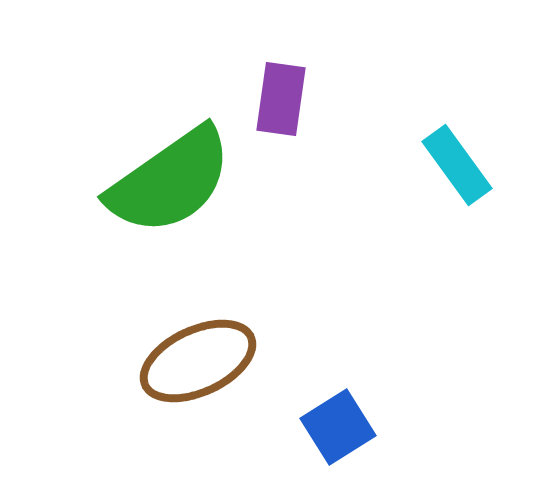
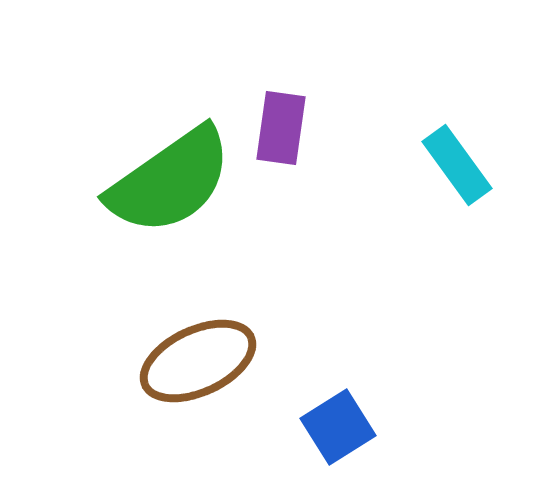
purple rectangle: moved 29 px down
